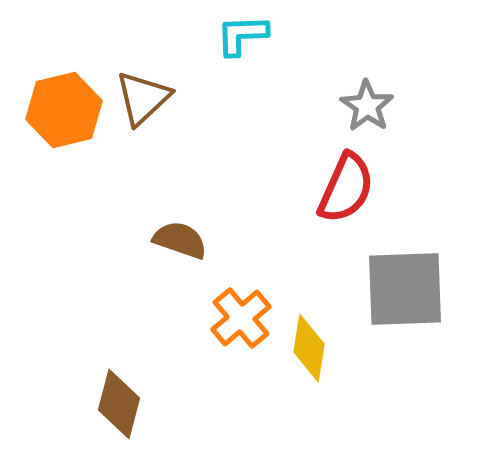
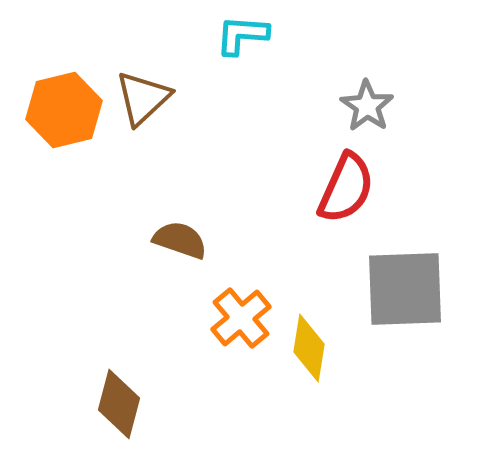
cyan L-shape: rotated 6 degrees clockwise
